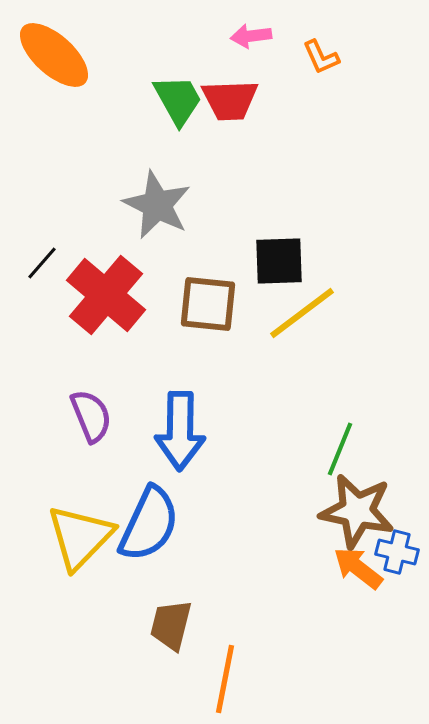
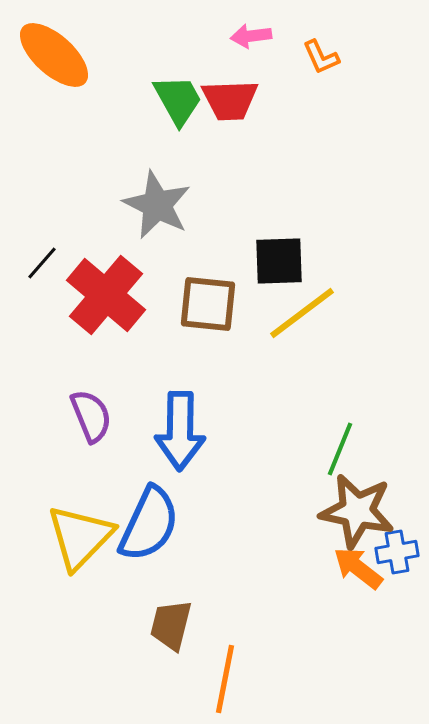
blue cross: rotated 24 degrees counterclockwise
